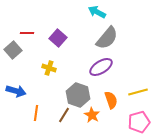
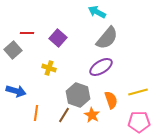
pink pentagon: rotated 15 degrees clockwise
